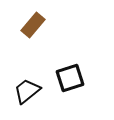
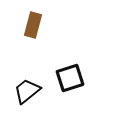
brown rectangle: rotated 25 degrees counterclockwise
